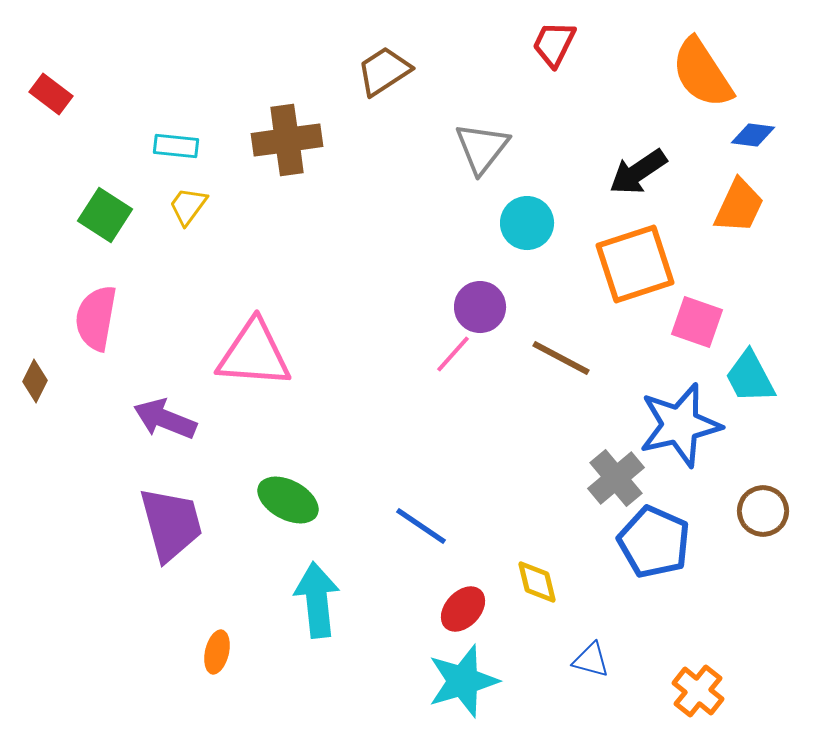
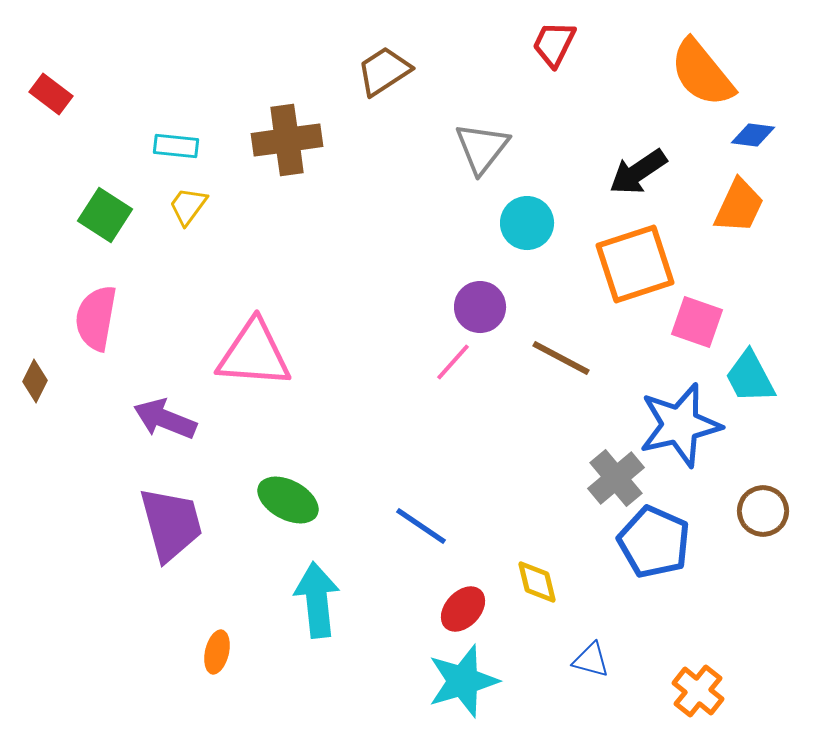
orange semicircle: rotated 6 degrees counterclockwise
pink line: moved 8 px down
